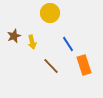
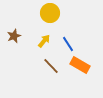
yellow arrow: moved 12 px right, 1 px up; rotated 128 degrees counterclockwise
orange rectangle: moved 4 px left; rotated 42 degrees counterclockwise
